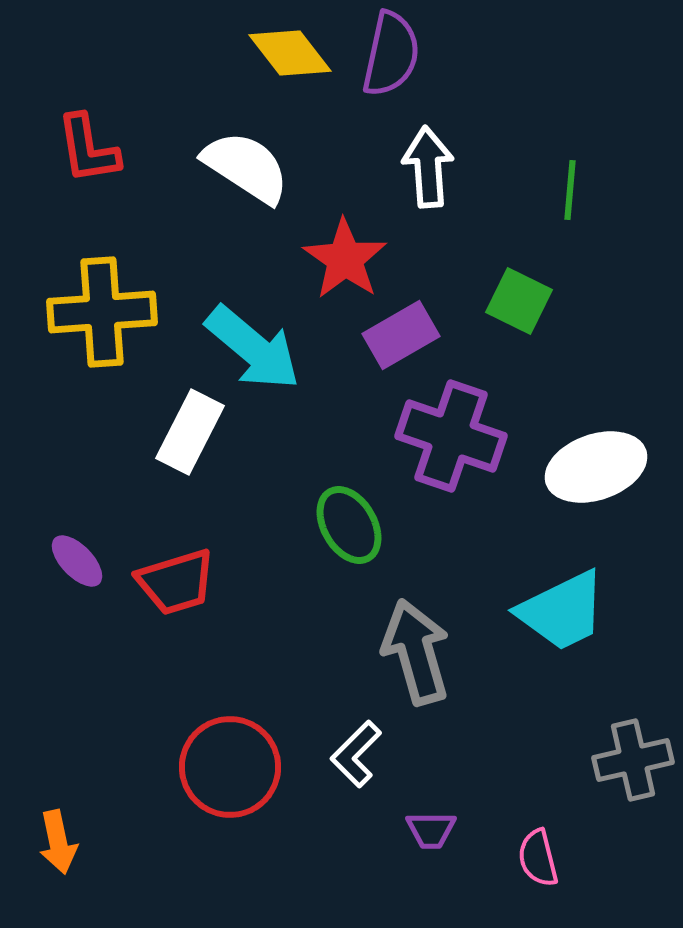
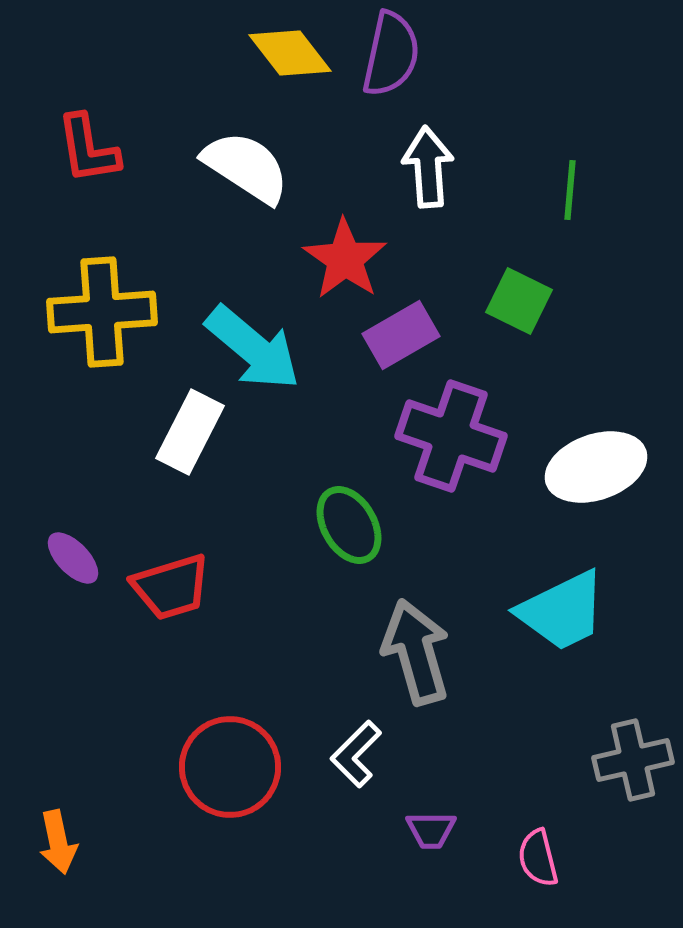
purple ellipse: moved 4 px left, 3 px up
red trapezoid: moved 5 px left, 5 px down
